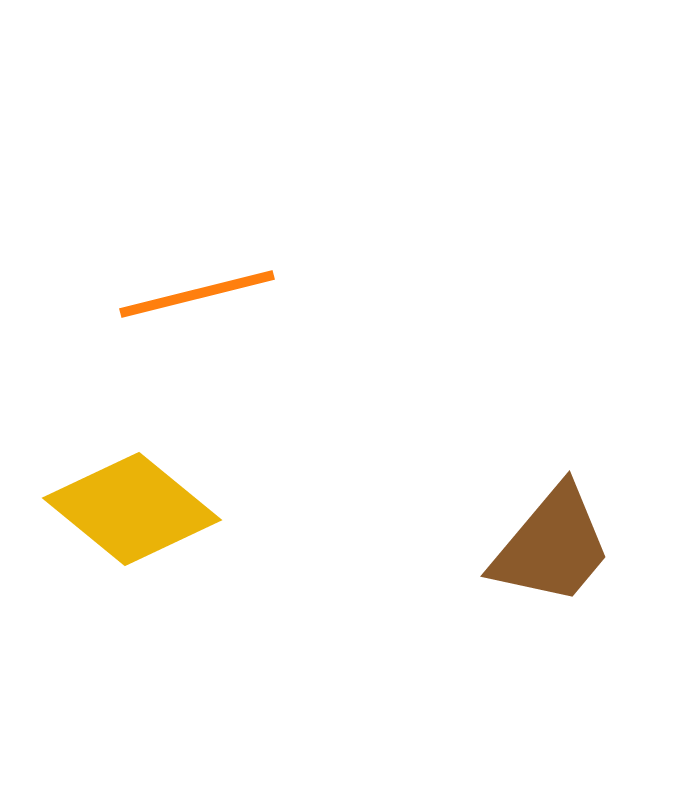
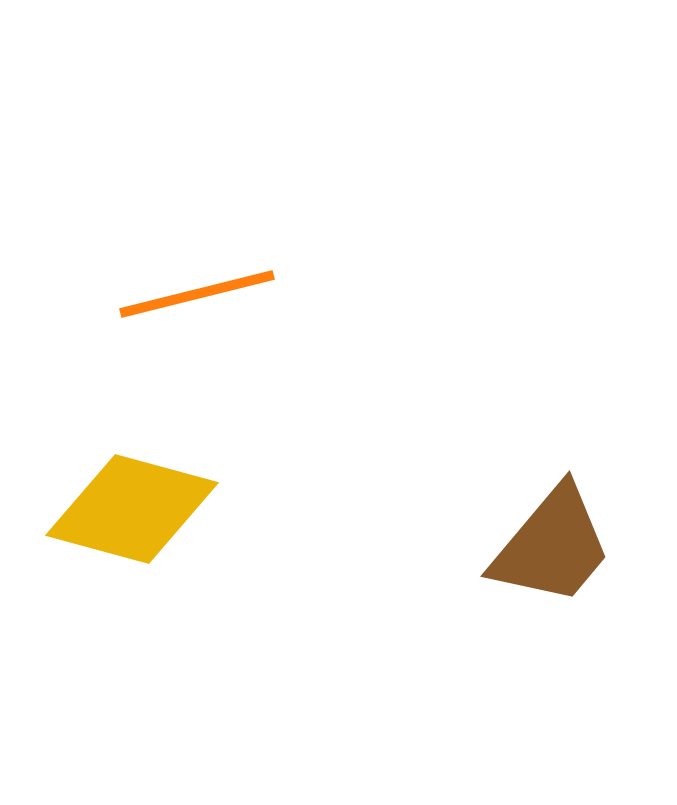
yellow diamond: rotated 24 degrees counterclockwise
